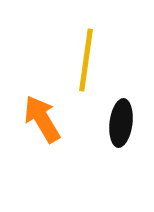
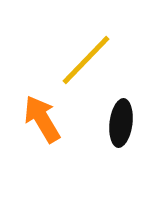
yellow line: rotated 36 degrees clockwise
